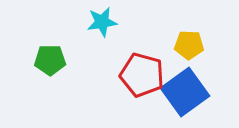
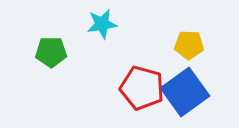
cyan star: moved 2 px down
green pentagon: moved 1 px right, 8 px up
red pentagon: moved 13 px down
